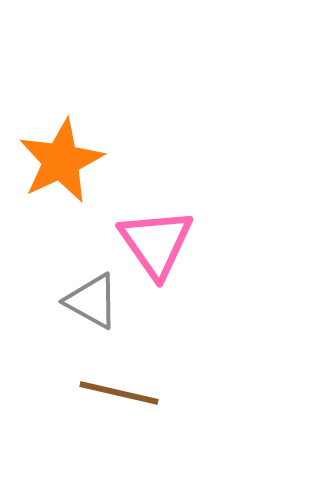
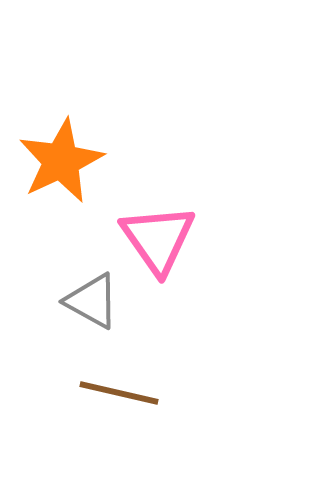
pink triangle: moved 2 px right, 4 px up
